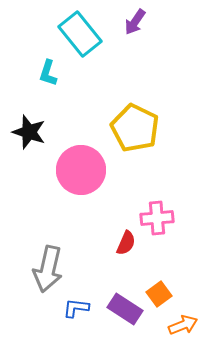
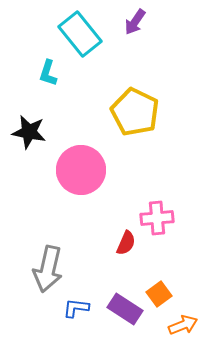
yellow pentagon: moved 16 px up
black star: rotated 8 degrees counterclockwise
